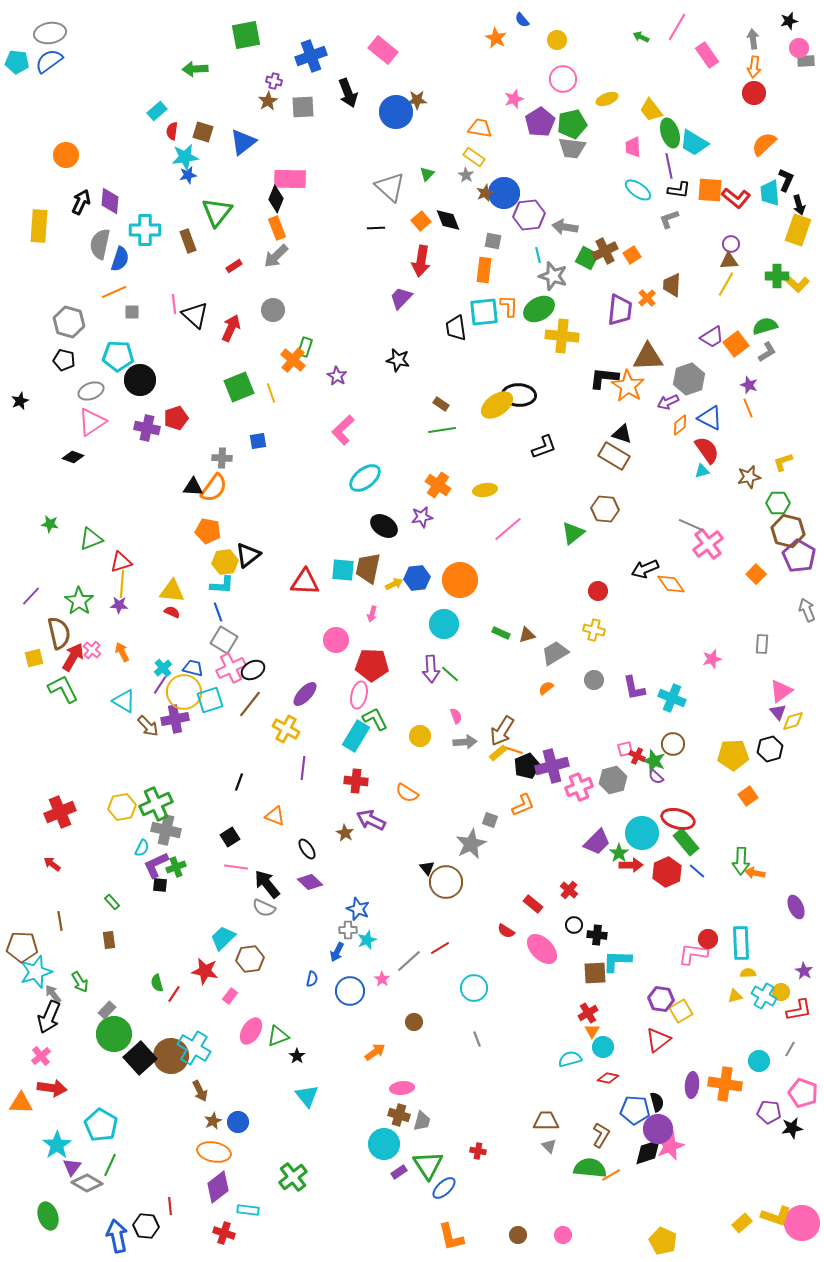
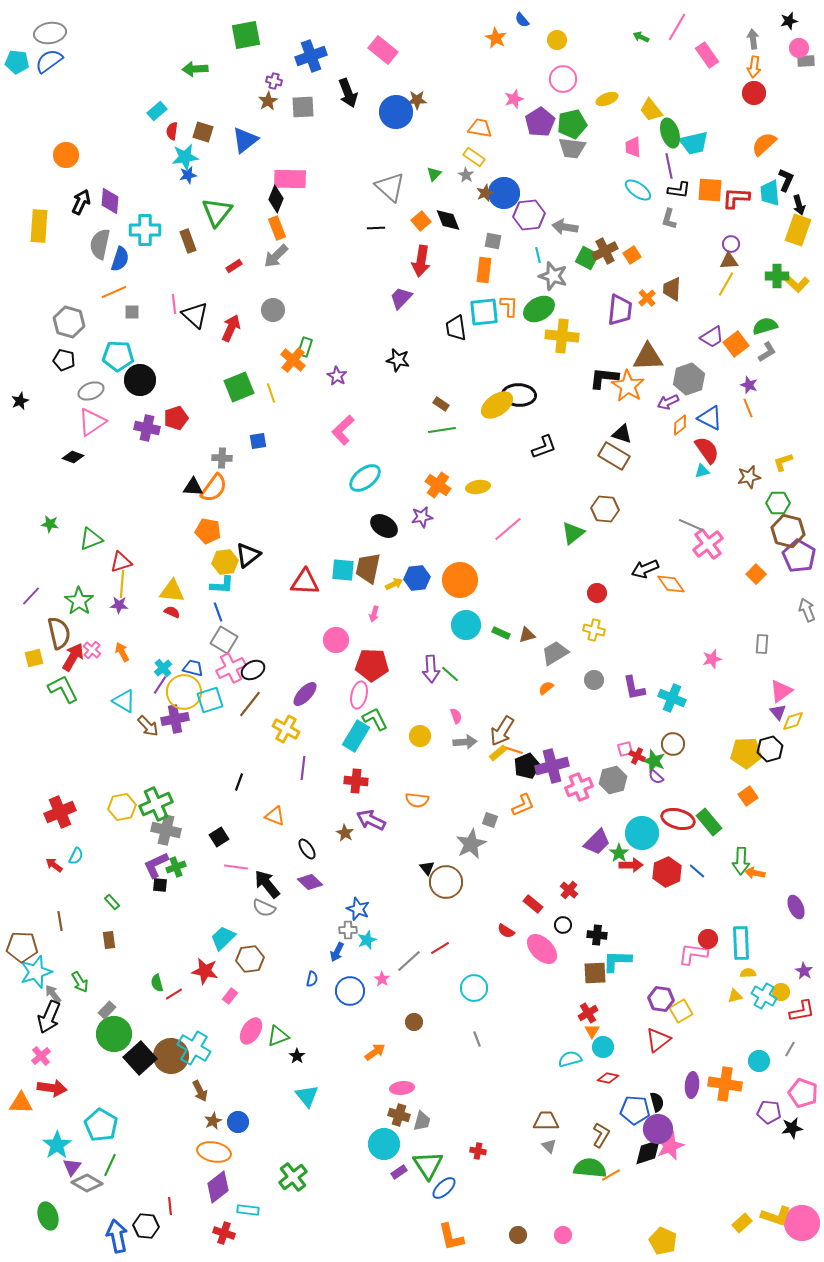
blue triangle at (243, 142): moved 2 px right, 2 px up
cyan trapezoid at (694, 143): rotated 44 degrees counterclockwise
green triangle at (427, 174): moved 7 px right
red L-shape at (736, 198): rotated 144 degrees clockwise
gray L-shape at (669, 219): rotated 55 degrees counterclockwise
brown trapezoid at (672, 285): moved 4 px down
yellow ellipse at (485, 490): moved 7 px left, 3 px up
red circle at (598, 591): moved 1 px left, 2 px down
pink arrow at (372, 614): moved 2 px right
cyan circle at (444, 624): moved 22 px right, 1 px down
yellow pentagon at (733, 755): moved 13 px right, 2 px up
orange semicircle at (407, 793): moved 10 px right, 7 px down; rotated 25 degrees counterclockwise
black square at (230, 837): moved 11 px left
green rectangle at (686, 842): moved 23 px right, 20 px up
cyan semicircle at (142, 848): moved 66 px left, 8 px down
red arrow at (52, 864): moved 2 px right, 1 px down
black circle at (574, 925): moved 11 px left
red line at (174, 994): rotated 24 degrees clockwise
red L-shape at (799, 1010): moved 3 px right, 1 px down
